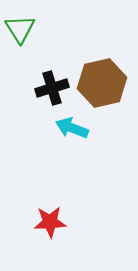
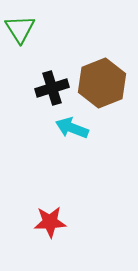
brown hexagon: rotated 9 degrees counterclockwise
